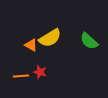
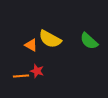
yellow semicircle: moved 1 px down; rotated 60 degrees clockwise
red star: moved 3 px left, 1 px up
